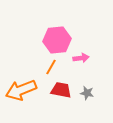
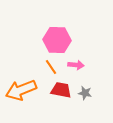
pink hexagon: rotated 8 degrees clockwise
pink arrow: moved 5 px left, 7 px down; rotated 14 degrees clockwise
orange line: rotated 63 degrees counterclockwise
gray star: moved 2 px left
